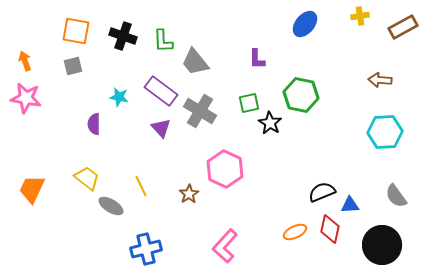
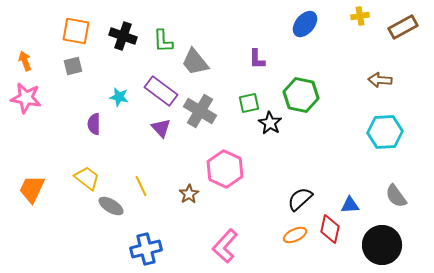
black semicircle: moved 22 px left, 7 px down; rotated 20 degrees counterclockwise
orange ellipse: moved 3 px down
